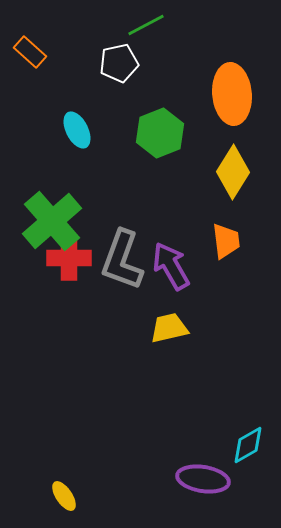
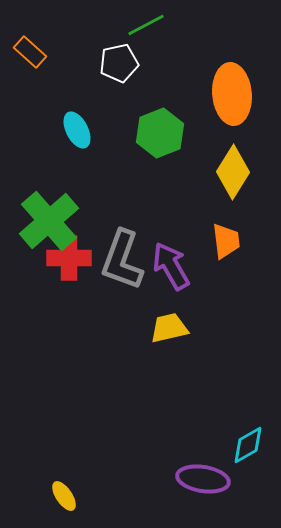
green cross: moved 3 px left
